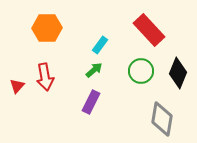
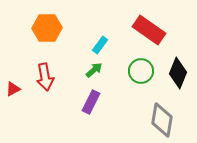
red rectangle: rotated 12 degrees counterclockwise
red triangle: moved 4 px left, 3 px down; rotated 21 degrees clockwise
gray diamond: moved 1 px down
